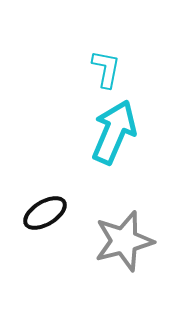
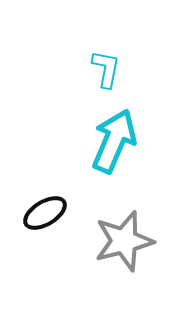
cyan arrow: moved 9 px down
